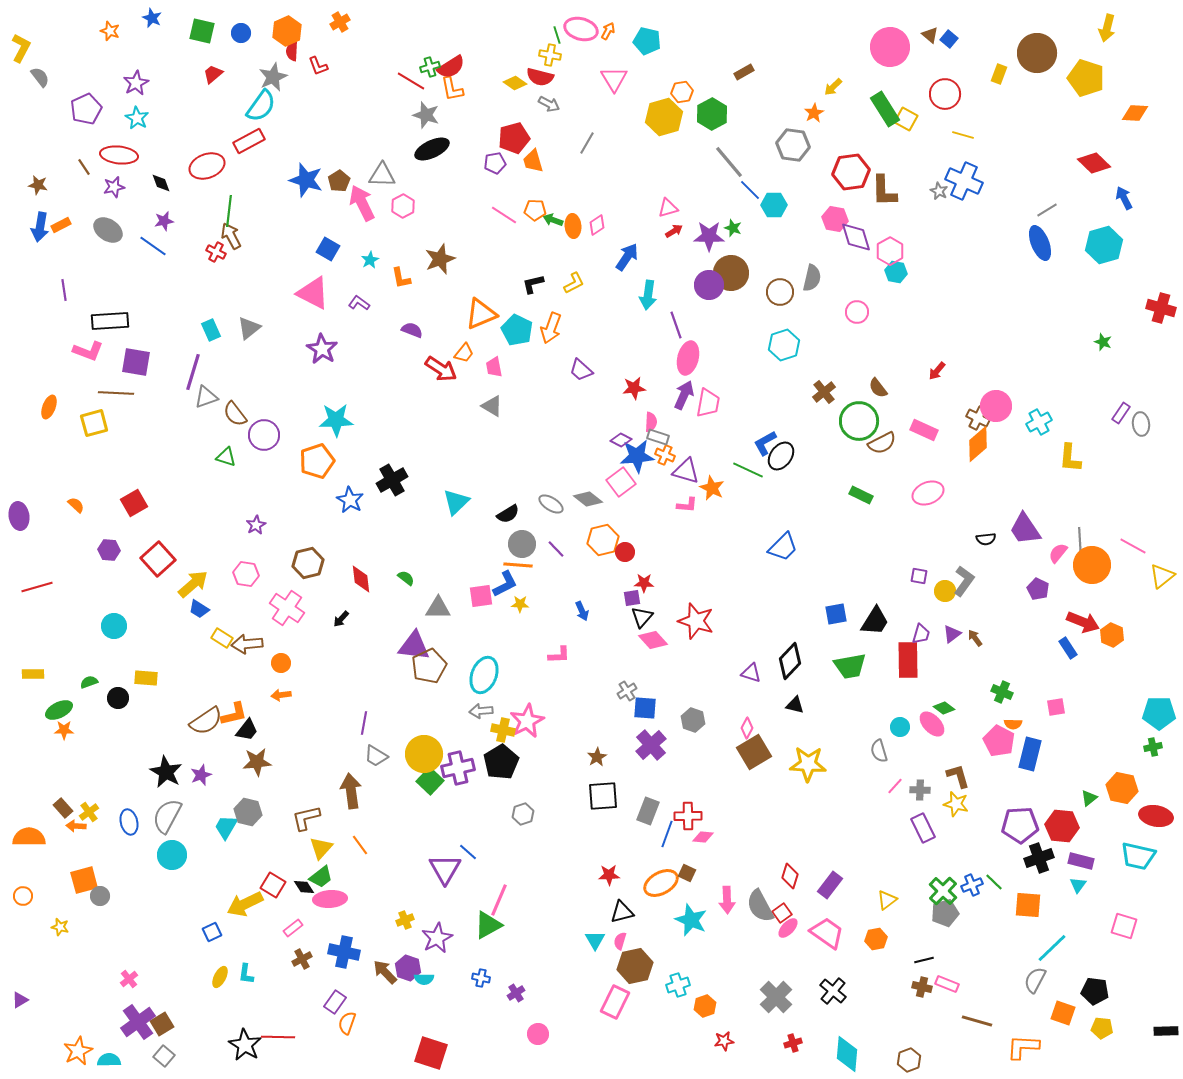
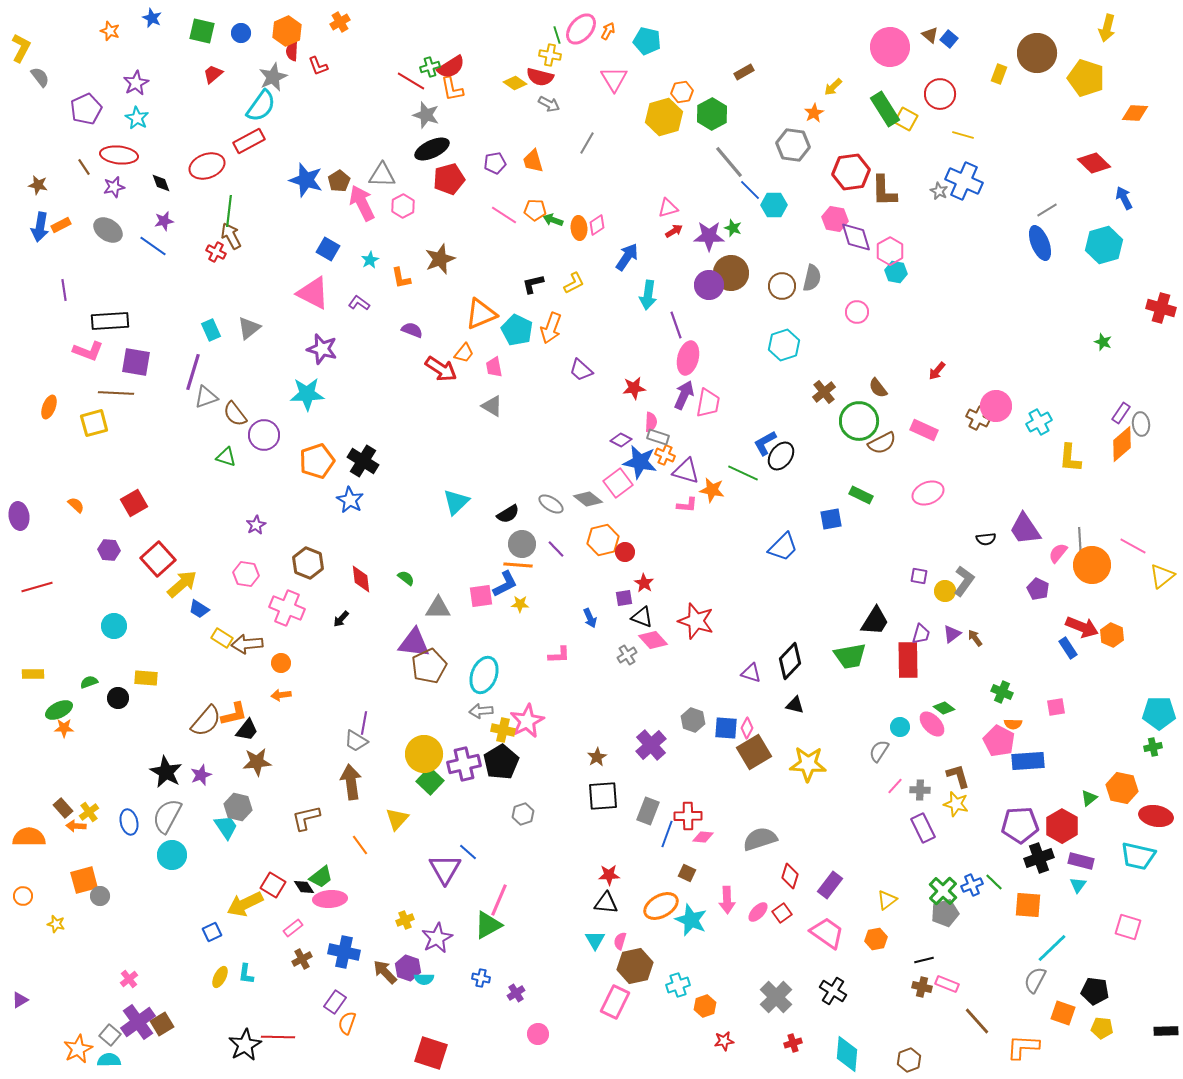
pink ellipse at (581, 29): rotated 64 degrees counterclockwise
red circle at (945, 94): moved 5 px left
red pentagon at (514, 138): moved 65 px left, 41 px down
orange ellipse at (573, 226): moved 6 px right, 2 px down
brown circle at (780, 292): moved 2 px right, 6 px up
purple star at (322, 349): rotated 16 degrees counterclockwise
cyan star at (336, 420): moved 29 px left, 26 px up
orange diamond at (978, 444): moved 144 px right
blue star at (637, 456): moved 3 px right, 6 px down; rotated 16 degrees clockwise
green line at (748, 470): moved 5 px left, 3 px down
black cross at (392, 480): moved 29 px left, 19 px up; rotated 28 degrees counterclockwise
pink square at (621, 482): moved 3 px left, 1 px down
orange star at (712, 488): moved 2 px down; rotated 15 degrees counterclockwise
brown hexagon at (308, 563): rotated 24 degrees counterclockwise
red star at (644, 583): rotated 30 degrees clockwise
yellow arrow at (193, 584): moved 11 px left
purple square at (632, 598): moved 8 px left
pink cross at (287, 608): rotated 12 degrees counterclockwise
blue arrow at (582, 611): moved 8 px right, 7 px down
blue square at (836, 614): moved 5 px left, 95 px up
black triangle at (642, 617): rotated 50 degrees counterclockwise
red arrow at (1083, 622): moved 1 px left, 5 px down
purple triangle at (414, 646): moved 3 px up
green trapezoid at (850, 666): moved 10 px up
gray cross at (627, 691): moved 36 px up
blue square at (645, 708): moved 81 px right, 20 px down
brown semicircle at (206, 721): rotated 16 degrees counterclockwise
orange star at (64, 730): moved 2 px up
gray semicircle at (879, 751): rotated 50 degrees clockwise
blue rectangle at (1030, 754): moved 2 px left, 7 px down; rotated 72 degrees clockwise
gray trapezoid at (376, 756): moved 20 px left, 15 px up
purple cross at (458, 768): moved 6 px right, 4 px up
brown arrow at (351, 791): moved 9 px up
gray hexagon at (248, 812): moved 10 px left, 5 px up
red hexagon at (1062, 826): rotated 24 degrees clockwise
cyan trapezoid at (226, 827): rotated 116 degrees clockwise
yellow triangle at (321, 848): moved 76 px right, 29 px up
orange ellipse at (661, 883): moved 23 px down
gray semicircle at (760, 906): moved 67 px up; rotated 100 degrees clockwise
black triangle at (622, 912): moved 16 px left, 9 px up; rotated 20 degrees clockwise
pink square at (1124, 926): moved 4 px right, 1 px down
yellow star at (60, 927): moved 4 px left, 3 px up
pink ellipse at (788, 928): moved 30 px left, 16 px up
black cross at (833, 991): rotated 8 degrees counterclockwise
brown line at (977, 1021): rotated 32 degrees clockwise
black star at (245, 1045): rotated 12 degrees clockwise
orange star at (78, 1051): moved 2 px up
gray square at (164, 1056): moved 54 px left, 21 px up
